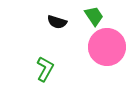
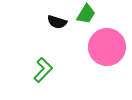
green trapezoid: moved 8 px left, 2 px up; rotated 65 degrees clockwise
green L-shape: moved 2 px left, 1 px down; rotated 15 degrees clockwise
